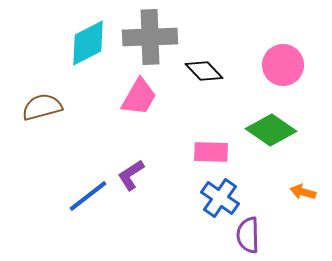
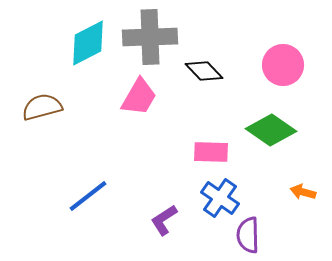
purple L-shape: moved 33 px right, 45 px down
